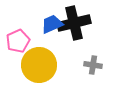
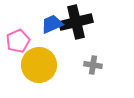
black cross: moved 2 px right, 1 px up
